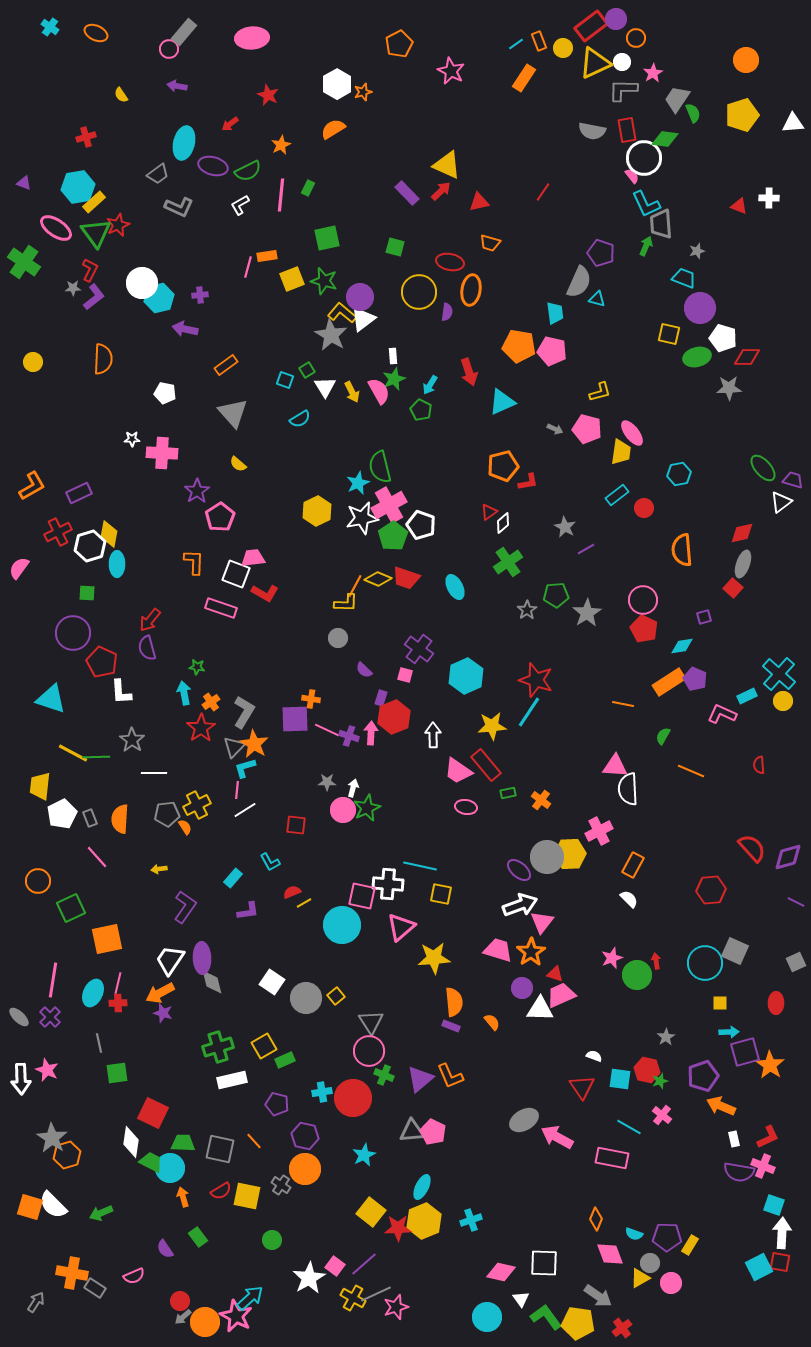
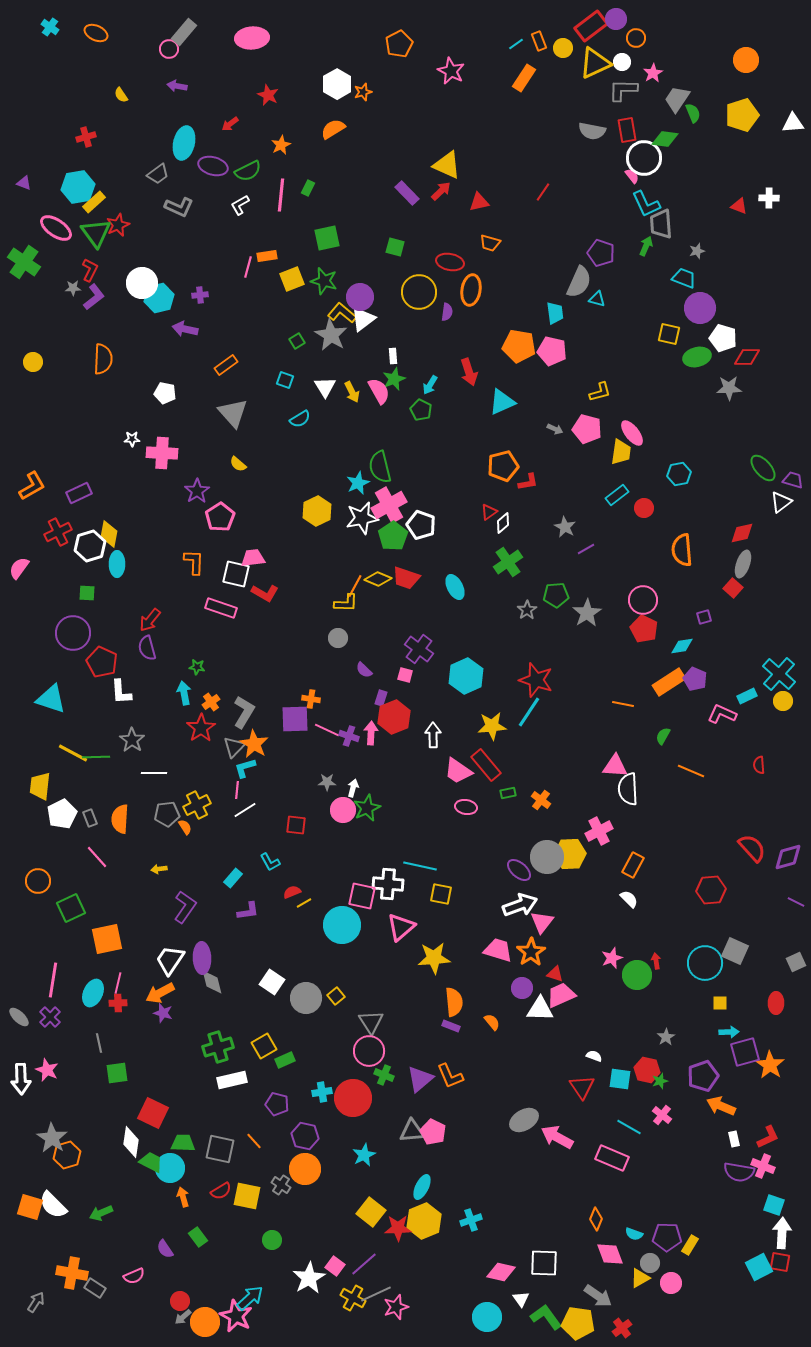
green square at (307, 370): moved 10 px left, 29 px up
white square at (236, 574): rotated 8 degrees counterclockwise
pink rectangle at (612, 1158): rotated 12 degrees clockwise
